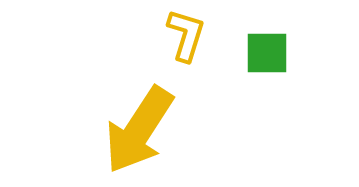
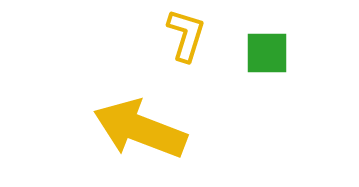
yellow arrow: moved 1 px right, 1 px up; rotated 78 degrees clockwise
